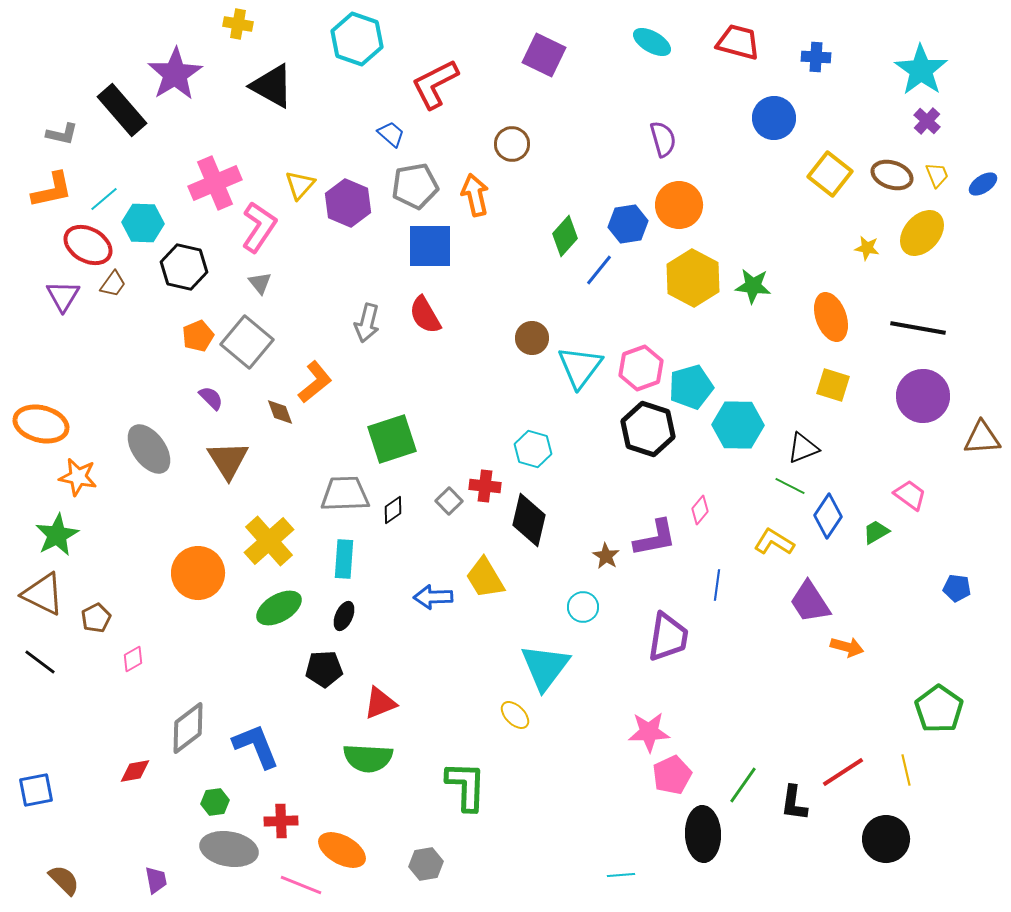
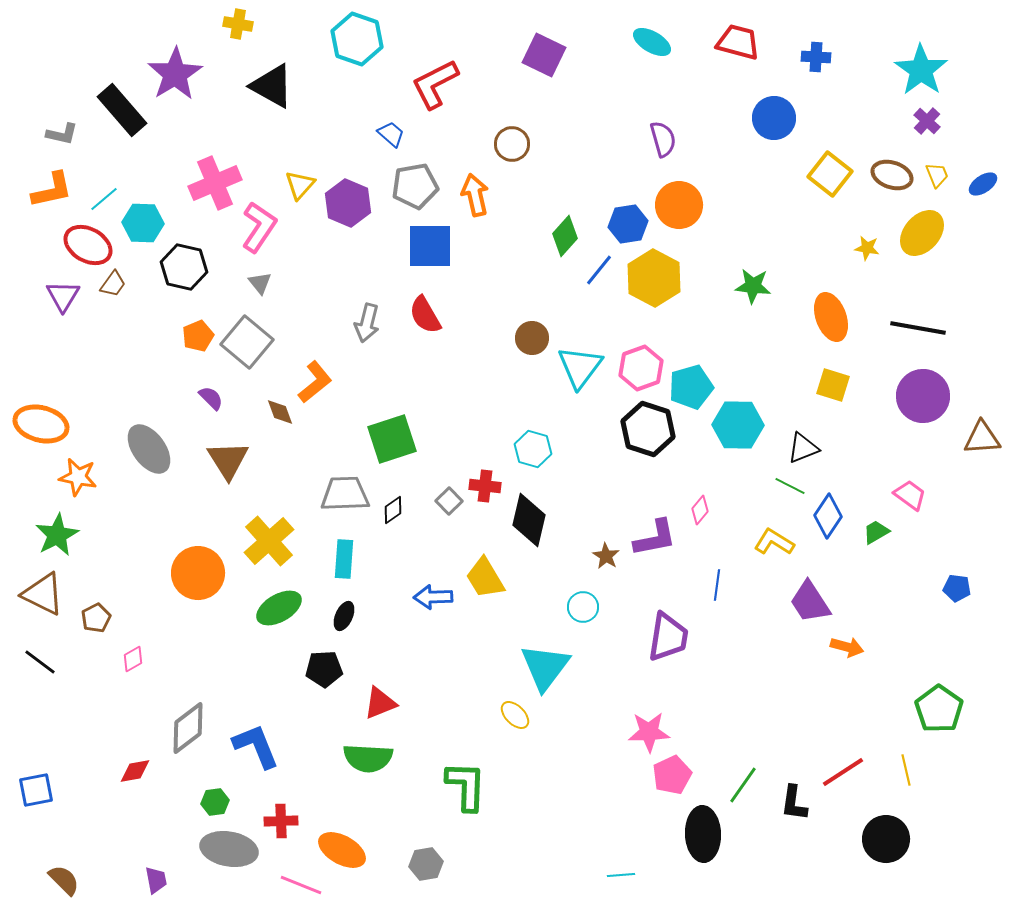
yellow hexagon at (693, 278): moved 39 px left
